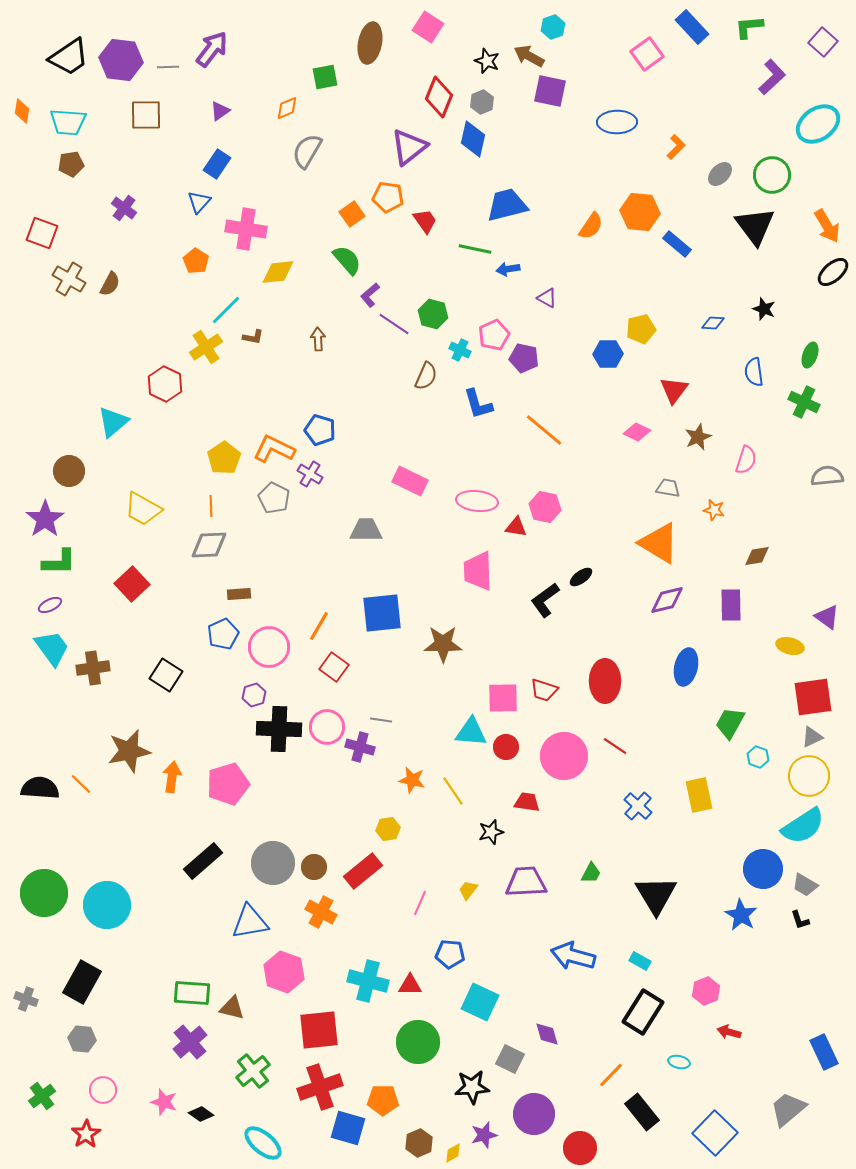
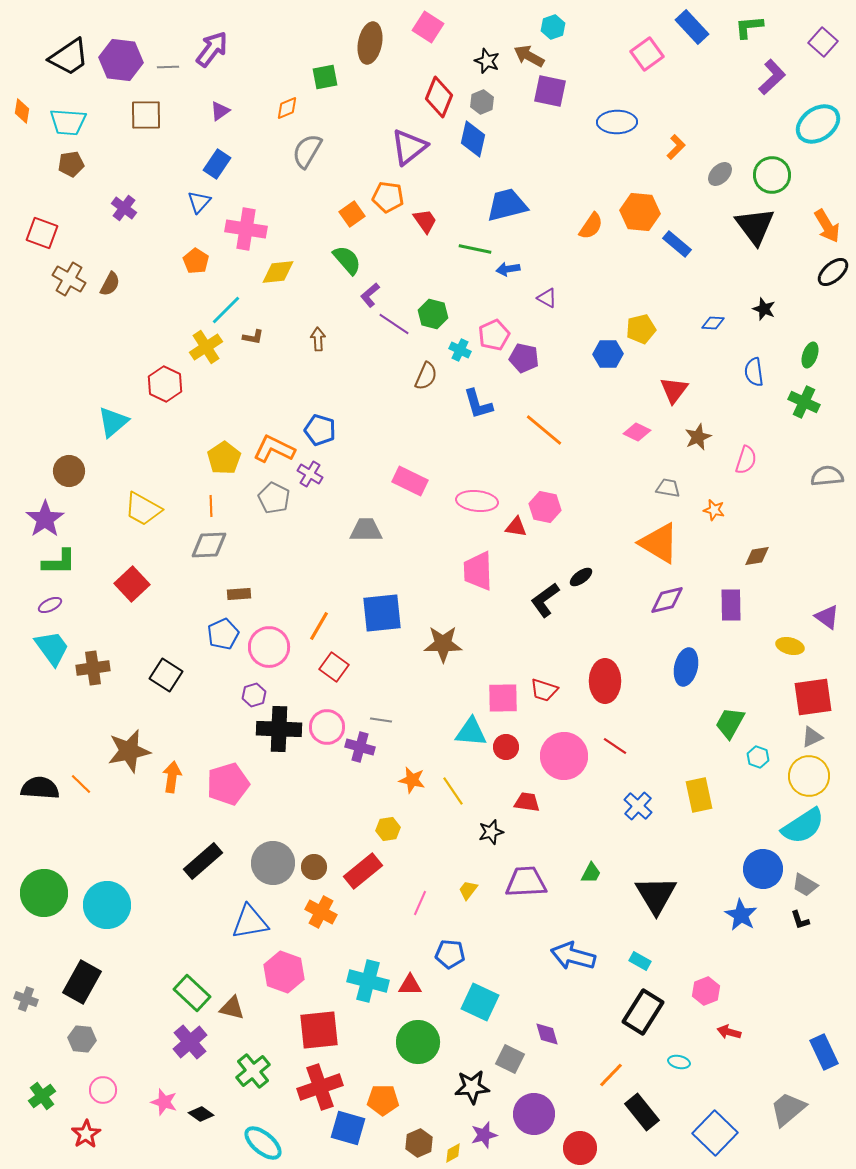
green rectangle at (192, 993): rotated 39 degrees clockwise
